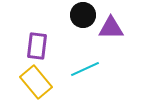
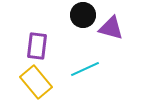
purple triangle: rotated 16 degrees clockwise
